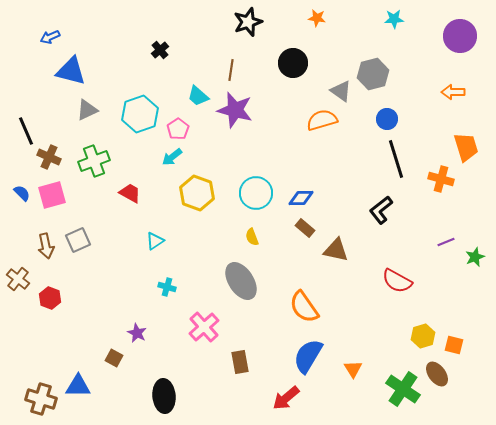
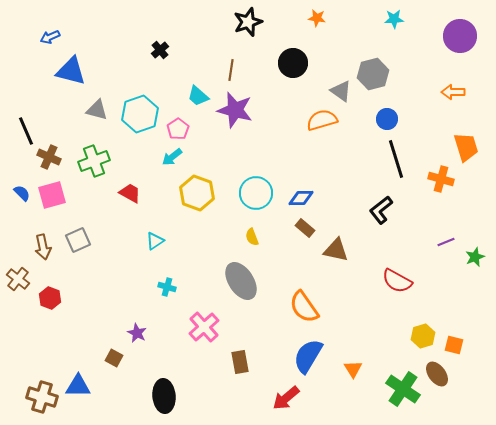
gray triangle at (87, 110): moved 10 px right; rotated 40 degrees clockwise
brown arrow at (46, 246): moved 3 px left, 1 px down
brown cross at (41, 399): moved 1 px right, 2 px up
